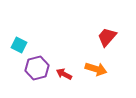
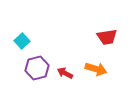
red trapezoid: rotated 140 degrees counterclockwise
cyan square: moved 3 px right, 4 px up; rotated 21 degrees clockwise
red arrow: moved 1 px right, 1 px up
